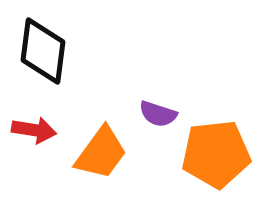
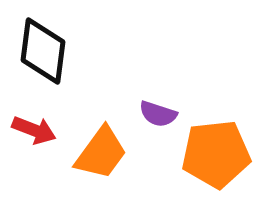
red arrow: rotated 12 degrees clockwise
